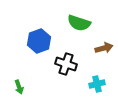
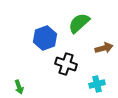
green semicircle: rotated 120 degrees clockwise
blue hexagon: moved 6 px right, 3 px up
